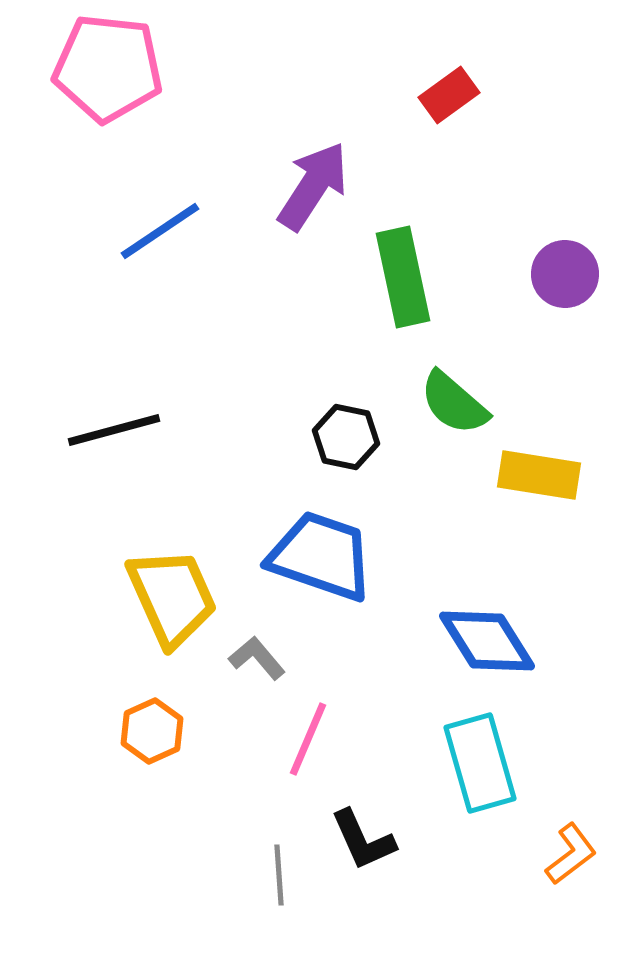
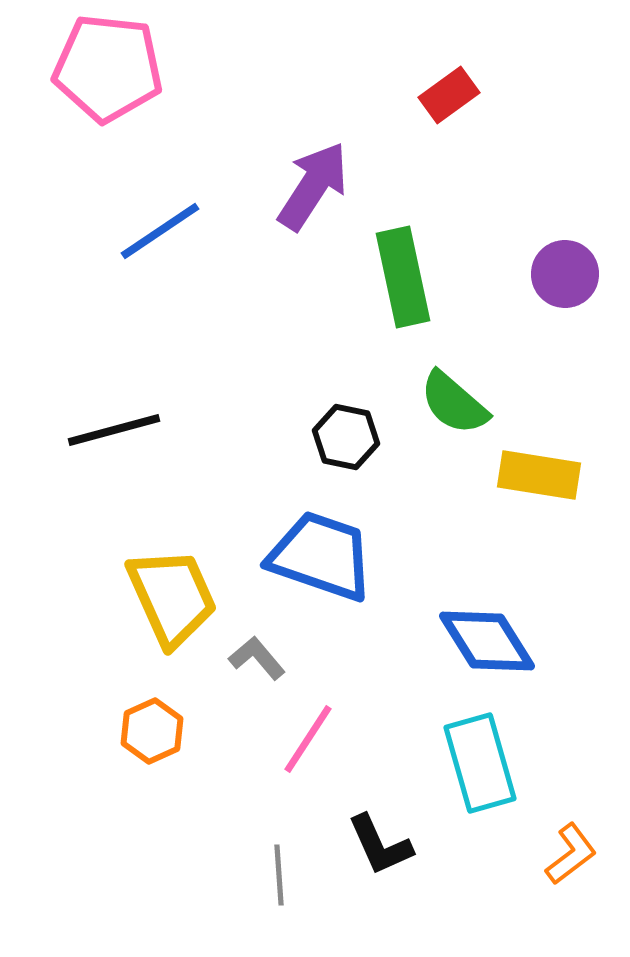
pink line: rotated 10 degrees clockwise
black L-shape: moved 17 px right, 5 px down
